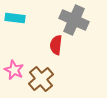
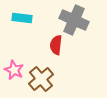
cyan rectangle: moved 7 px right
